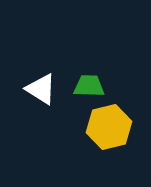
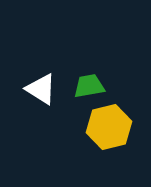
green trapezoid: rotated 12 degrees counterclockwise
